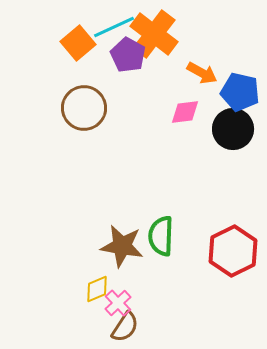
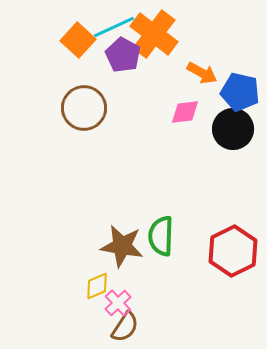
orange square: moved 3 px up; rotated 8 degrees counterclockwise
purple pentagon: moved 5 px left
yellow diamond: moved 3 px up
